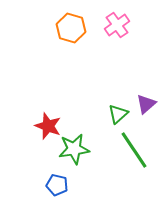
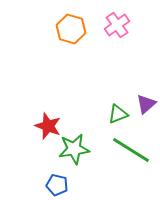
orange hexagon: moved 1 px down
green triangle: rotated 20 degrees clockwise
green line: moved 3 px left; rotated 24 degrees counterclockwise
